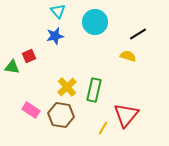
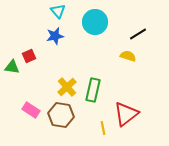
green rectangle: moved 1 px left
red triangle: moved 1 px up; rotated 12 degrees clockwise
yellow line: rotated 40 degrees counterclockwise
